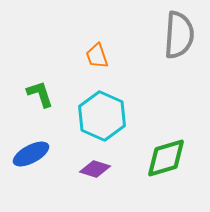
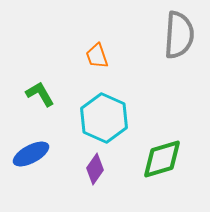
green L-shape: rotated 12 degrees counterclockwise
cyan hexagon: moved 2 px right, 2 px down
green diamond: moved 4 px left, 1 px down
purple diamond: rotated 72 degrees counterclockwise
